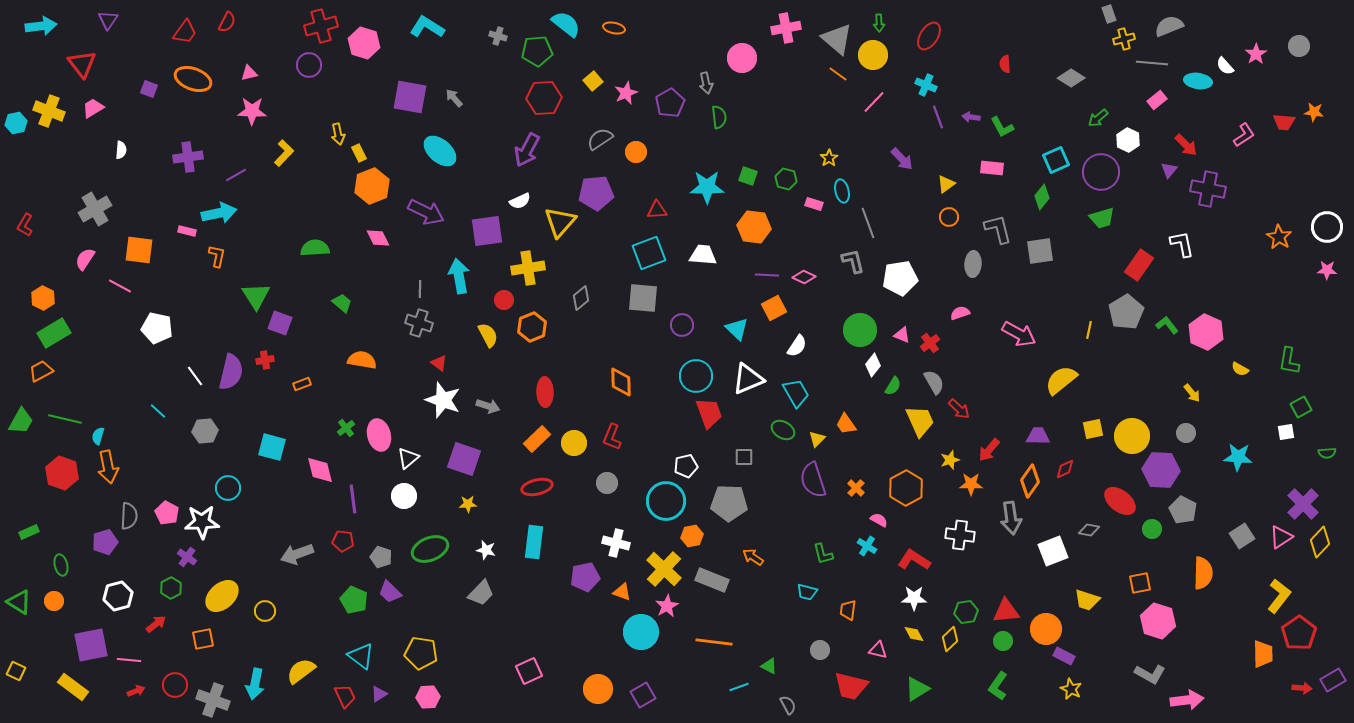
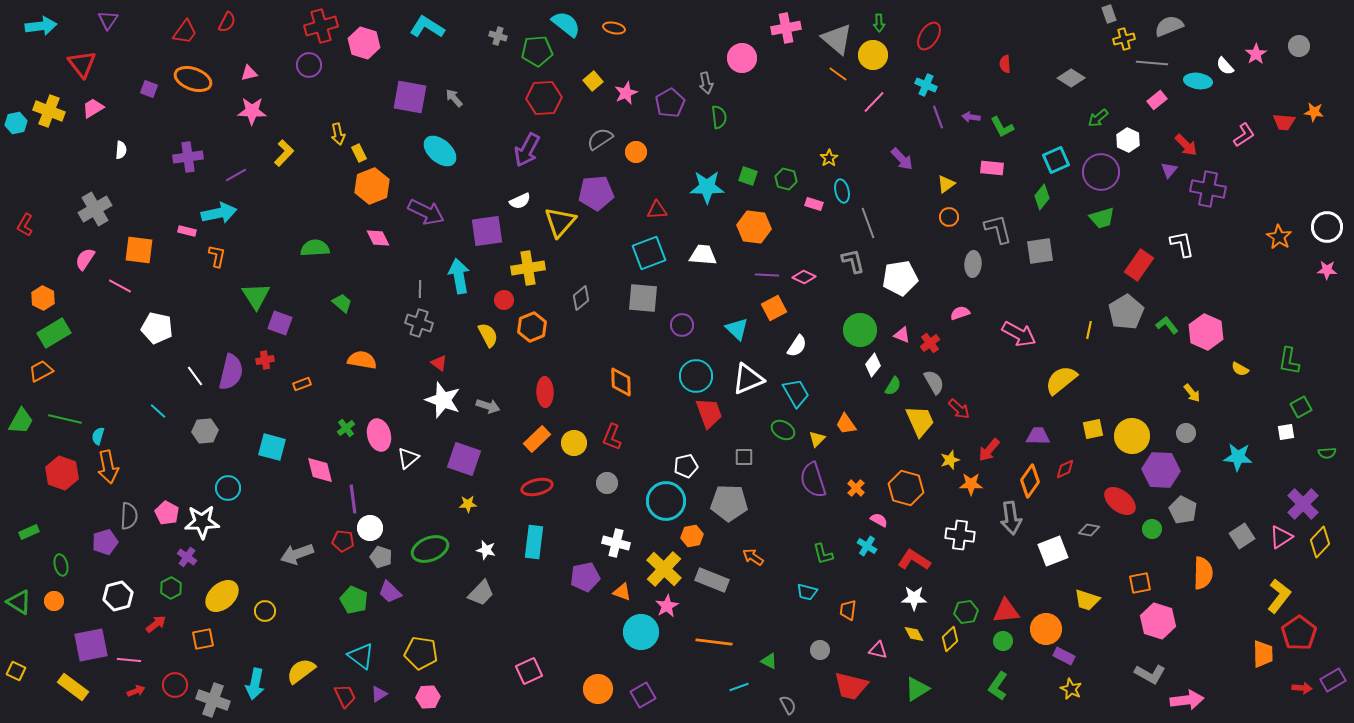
orange hexagon at (906, 488): rotated 16 degrees counterclockwise
white circle at (404, 496): moved 34 px left, 32 px down
green triangle at (769, 666): moved 5 px up
